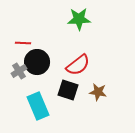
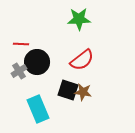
red line: moved 2 px left, 1 px down
red semicircle: moved 4 px right, 5 px up
brown star: moved 15 px left
cyan rectangle: moved 3 px down
